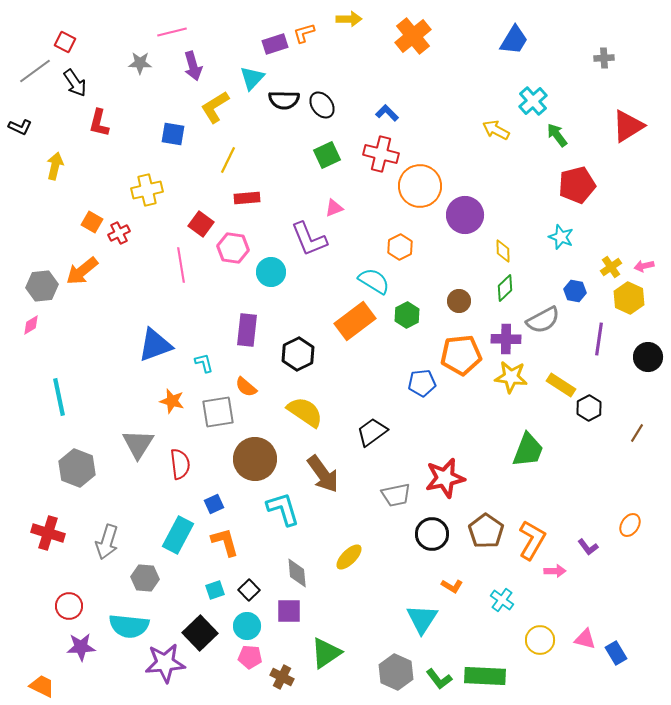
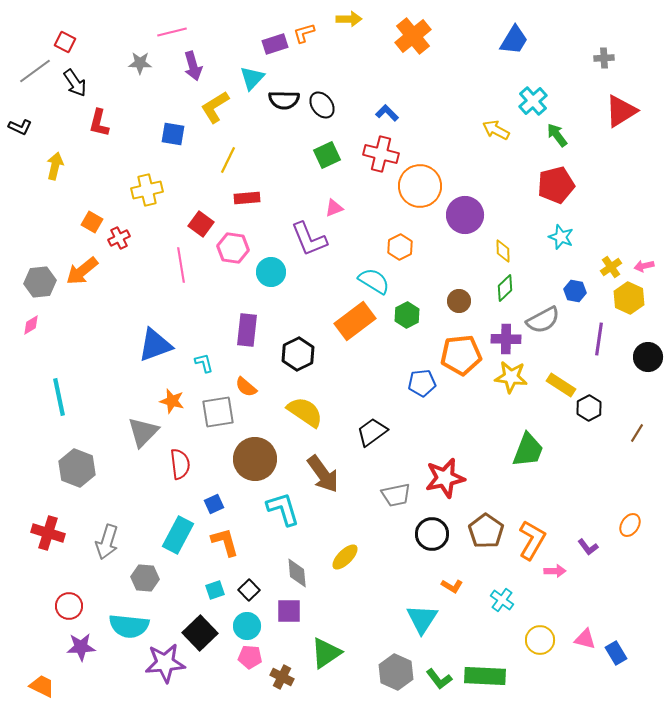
red triangle at (628, 126): moved 7 px left, 15 px up
red pentagon at (577, 185): moved 21 px left
red cross at (119, 233): moved 5 px down
gray hexagon at (42, 286): moved 2 px left, 4 px up
gray triangle at (138, 444): moved 5 px right, 12 px up; rotated 12 degrees clockwise
yellow ellipse at (349, 557): moved 4 px left
